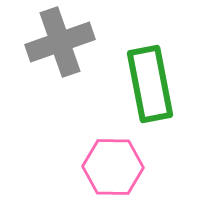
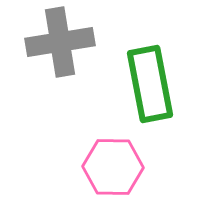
gray cross: rotated 10 degrees clockwise
